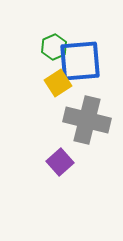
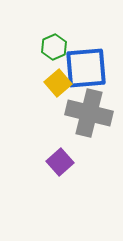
blue square: moved 6 px right, 7 px down
yellow square: rotated 8 degrees counterclockwise
gray cross: moved 2 px right, 7 px up
